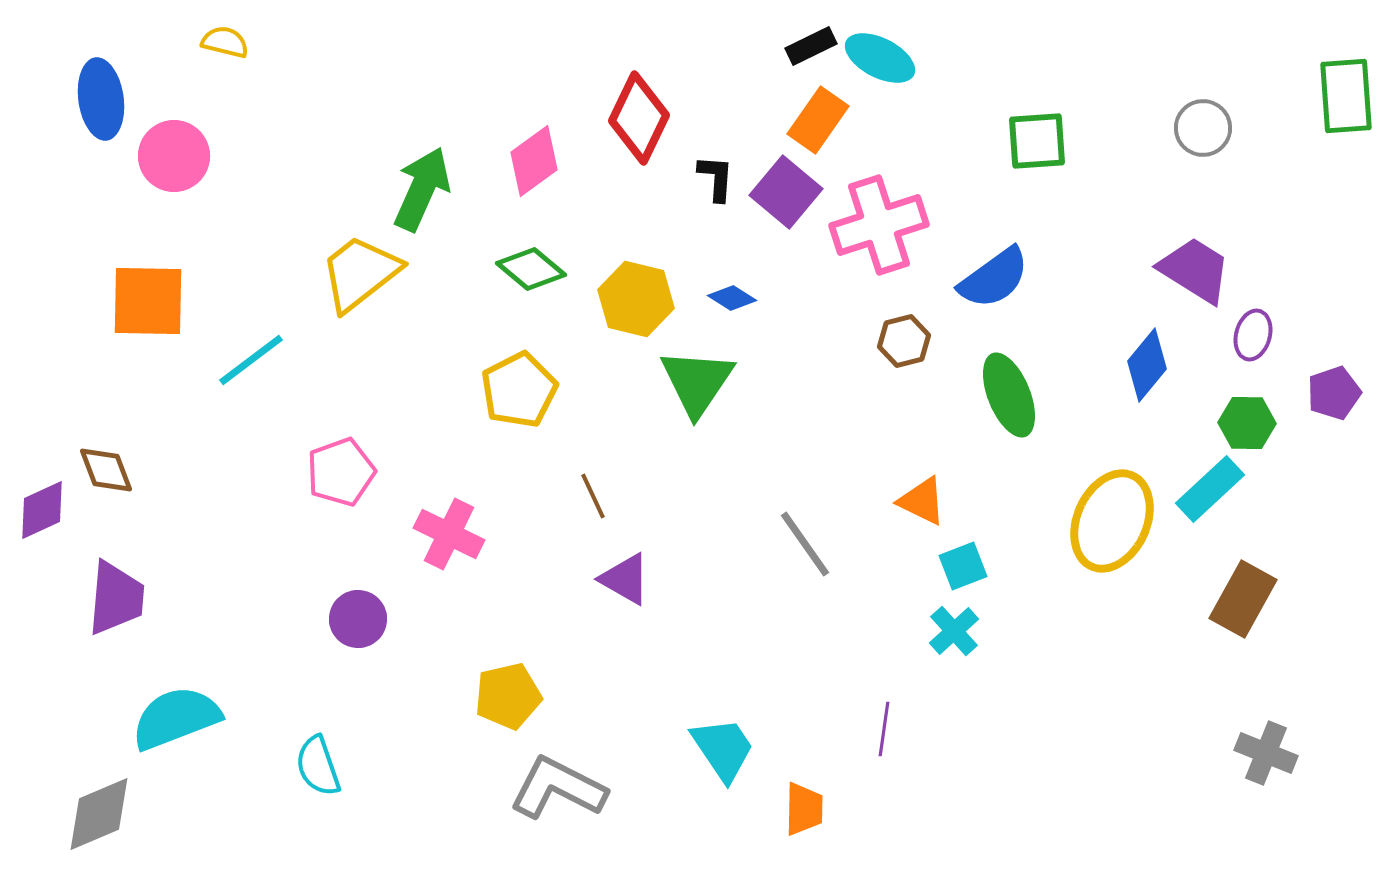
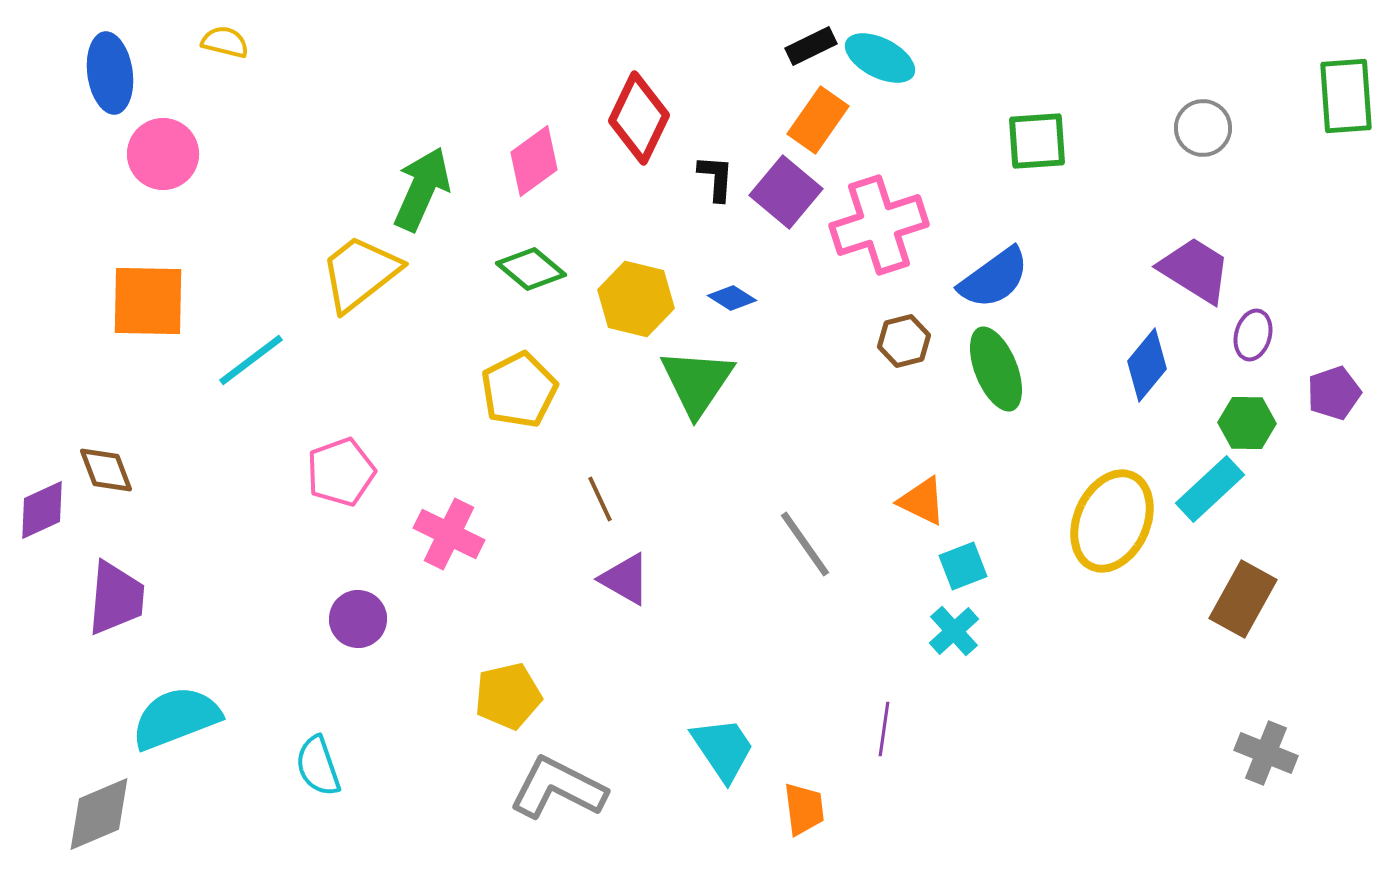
blue ellipse at (101, 99): moved 9 px right, 26 px up
pink circle at (174, 156): moved 11 px left, 2 px up
green ellipse at (1009, 395): moved 13 px left, 26 px up
brown line at (593, 496): moved 7 px right, 3 px down
orange trapezoid at (804, 809): rotated 8 degrees counterclockwise
